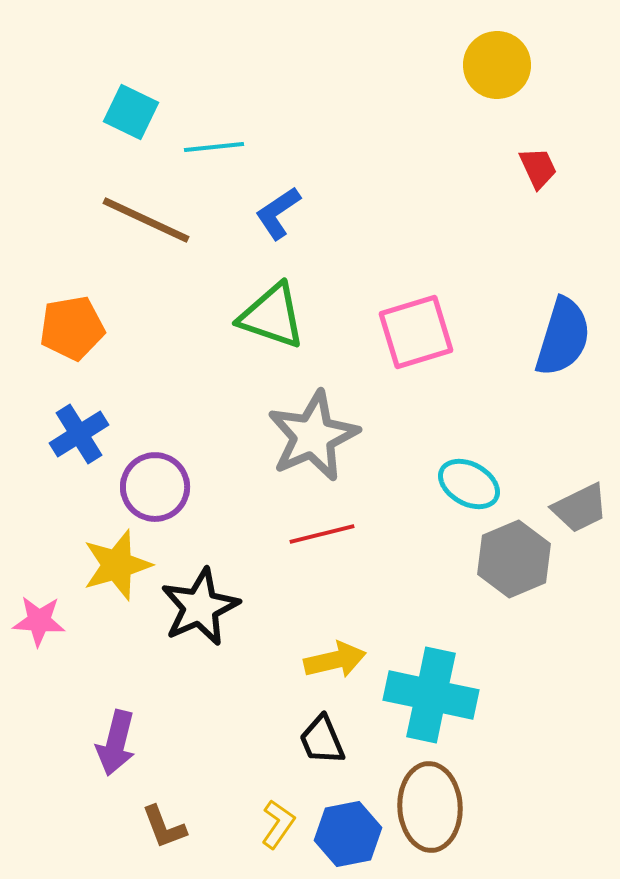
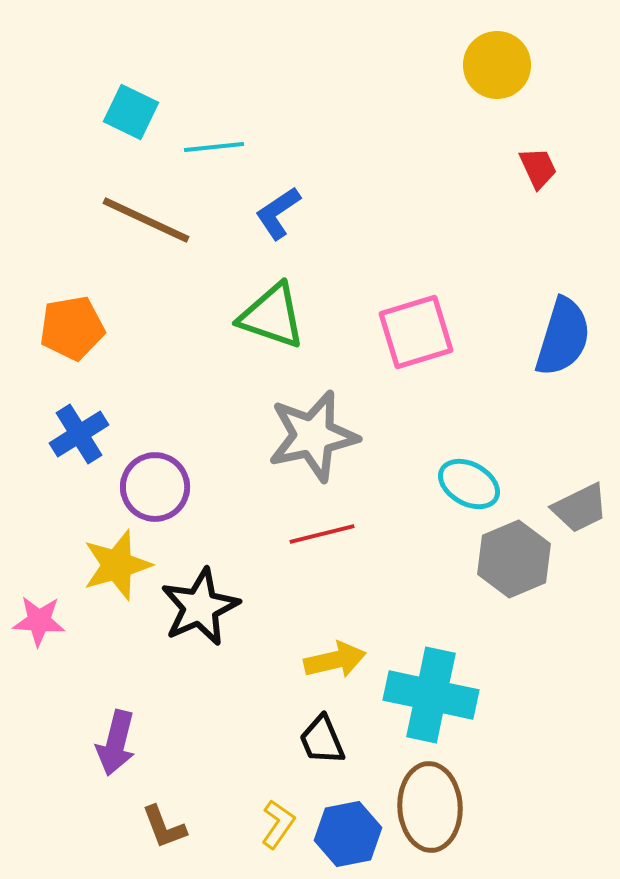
gray star: rotated 12 degrees clockwise
